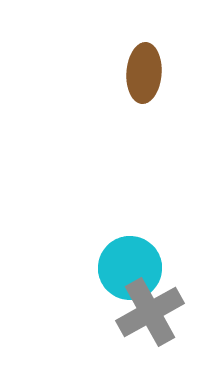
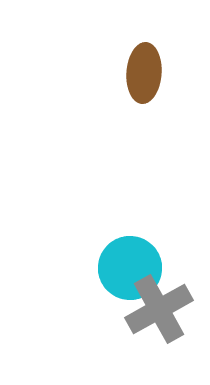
gray cross: moved 9 px right, 3 px up
